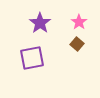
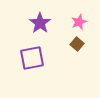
pink star: rotated 14 degrees clockwise
